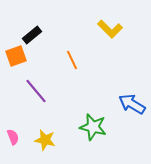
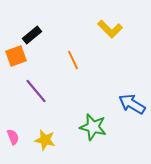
orange line: moved 1 px right
